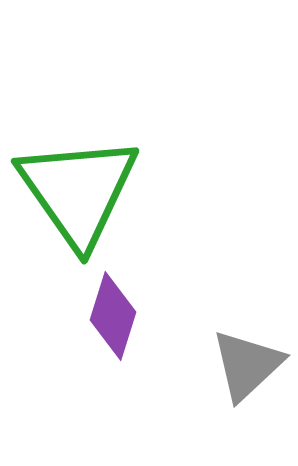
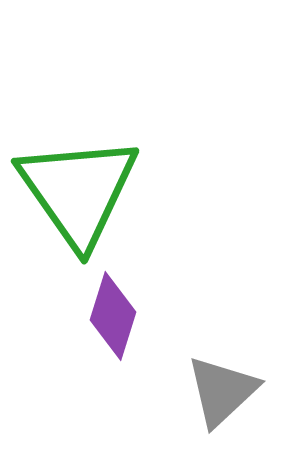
gray triangle: moved 25 px left, 26 px down
